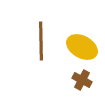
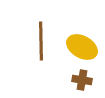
brown cross: rotated 18 degrees counterclockwise
